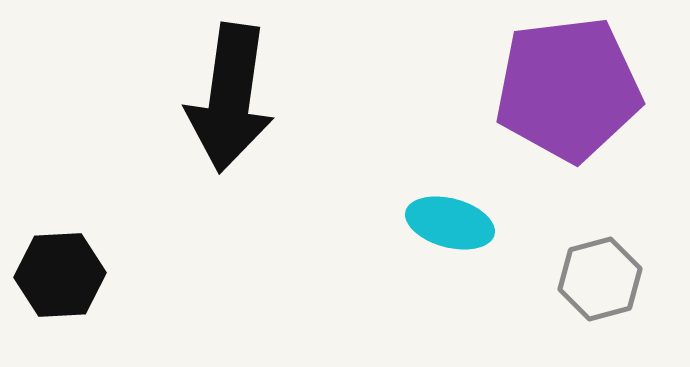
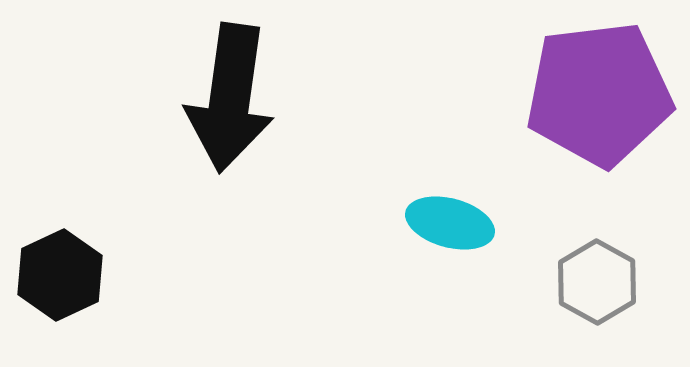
purple pentagon: moved 31 px right, 5 px down
black hexagon: rotated 22 degrees counterclockwise
gray hexagon: moved 3 px left, 3 px down; rotated 16 degrees counterclockwise
